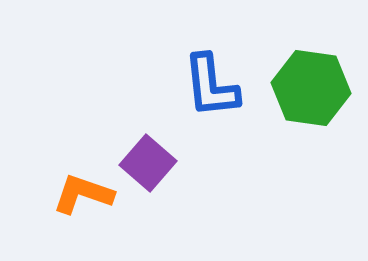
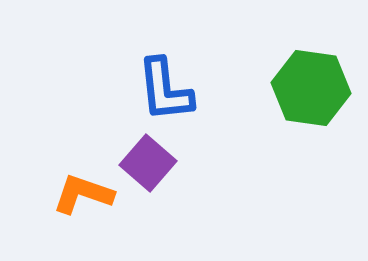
blue L-shape: moved 46 px left, 4 px down
